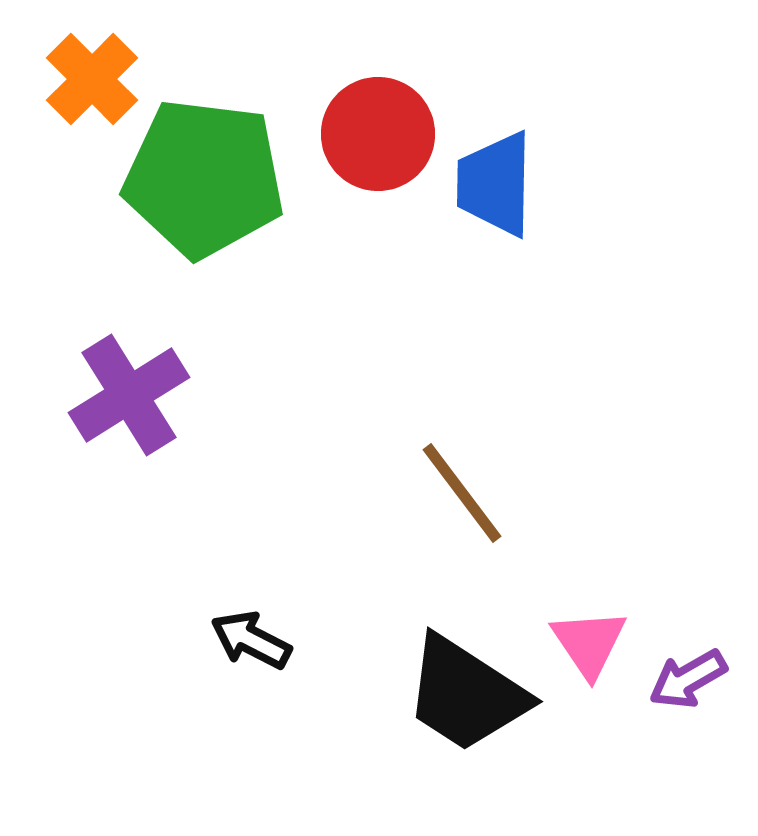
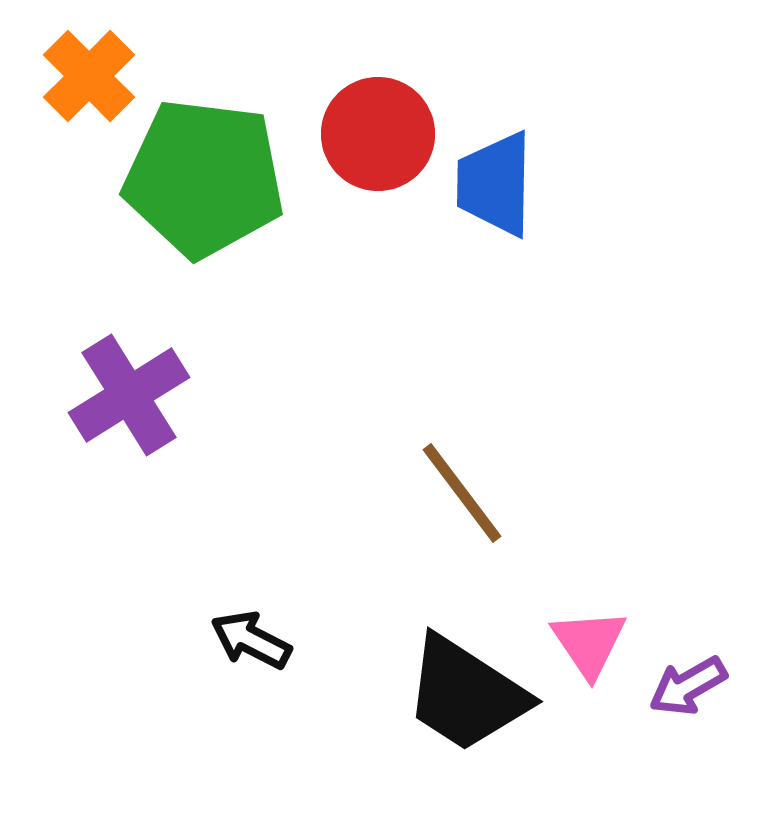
orange cross: moved 3 px left, 3 px up
purple arrow: moved 7 px down
